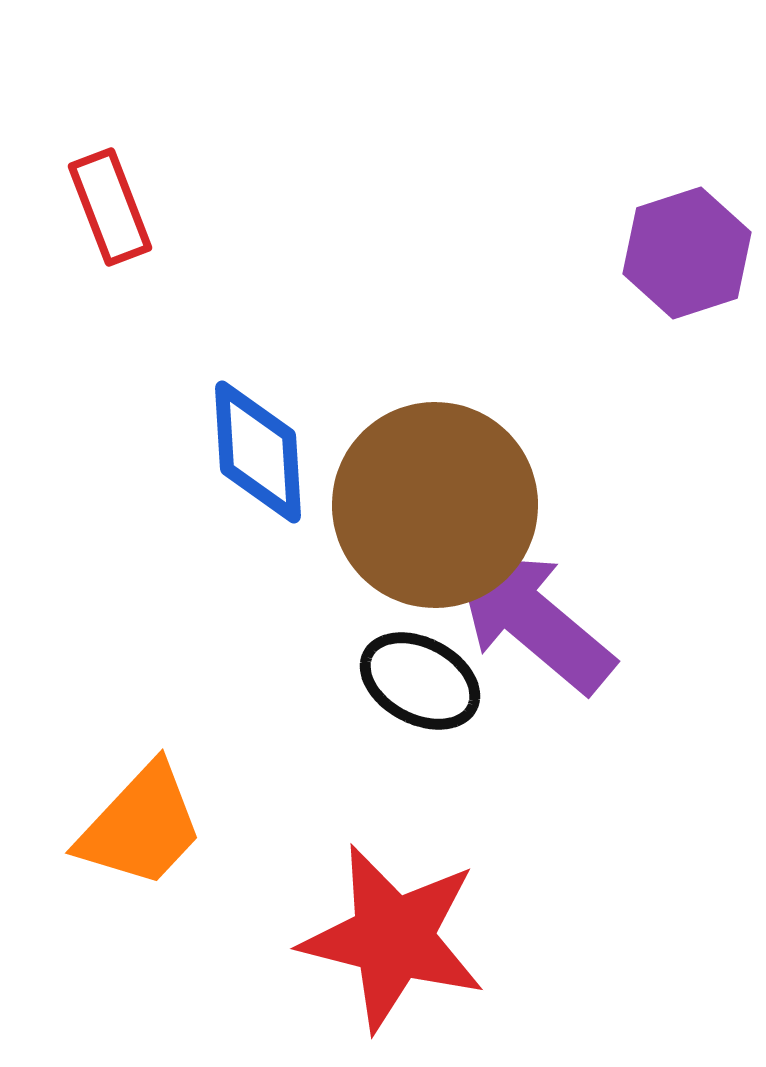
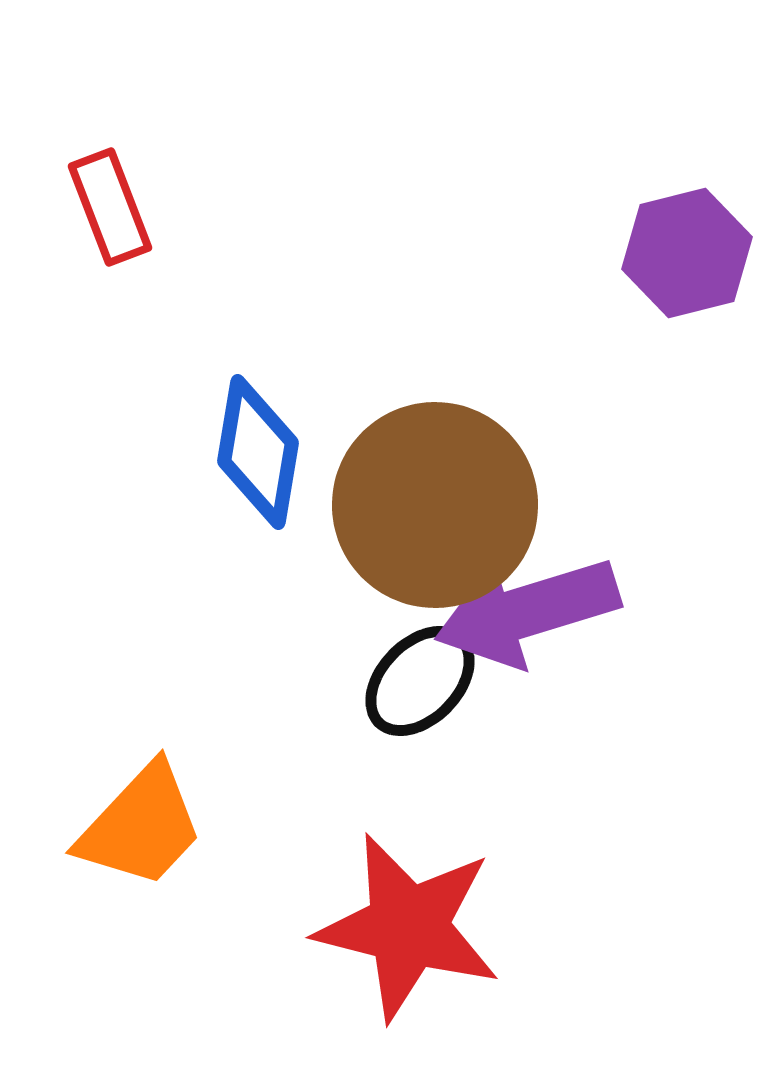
purple hexagon: rotated 4 degrees clockwise
blue diamond: rotated 13 degrees clockwise
purple arrow: moved 6 px left, 9 px up; rotated 57 degrees counterclockwise
black ellipse: rotated 74 degrees counterclockwise
red star: moved 15 px right, 11 px up
